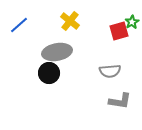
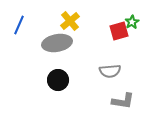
yellow cross: rotated 12 degrees clockwise
blue line: rotated 24 degrees counterclockwise
gray ellipse: moved 9 px up
black circle: moved 9 px right, 7 px down
gray L-shape: moved 3 px right
